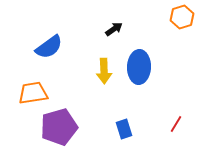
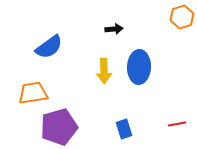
black arrow: rotated 30 degrees clockwise
red line: moved 1 px right; rotated 48 degrees clockwise
